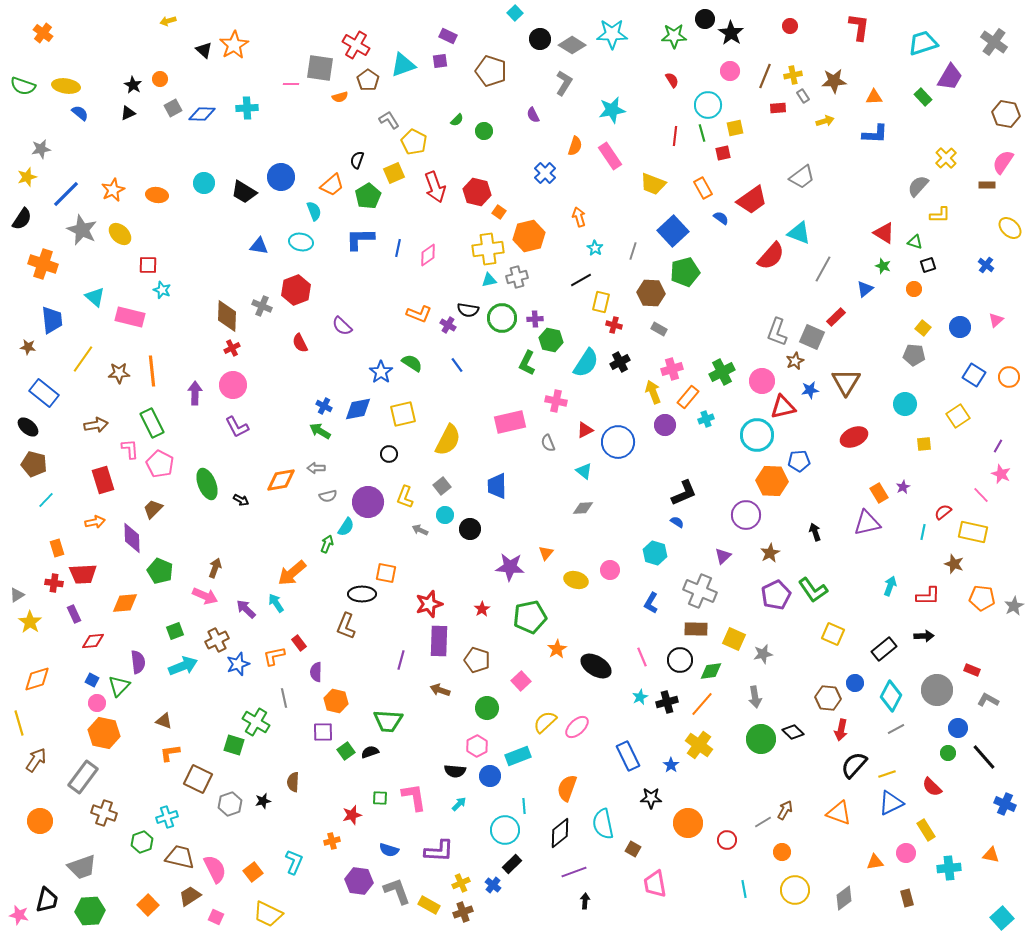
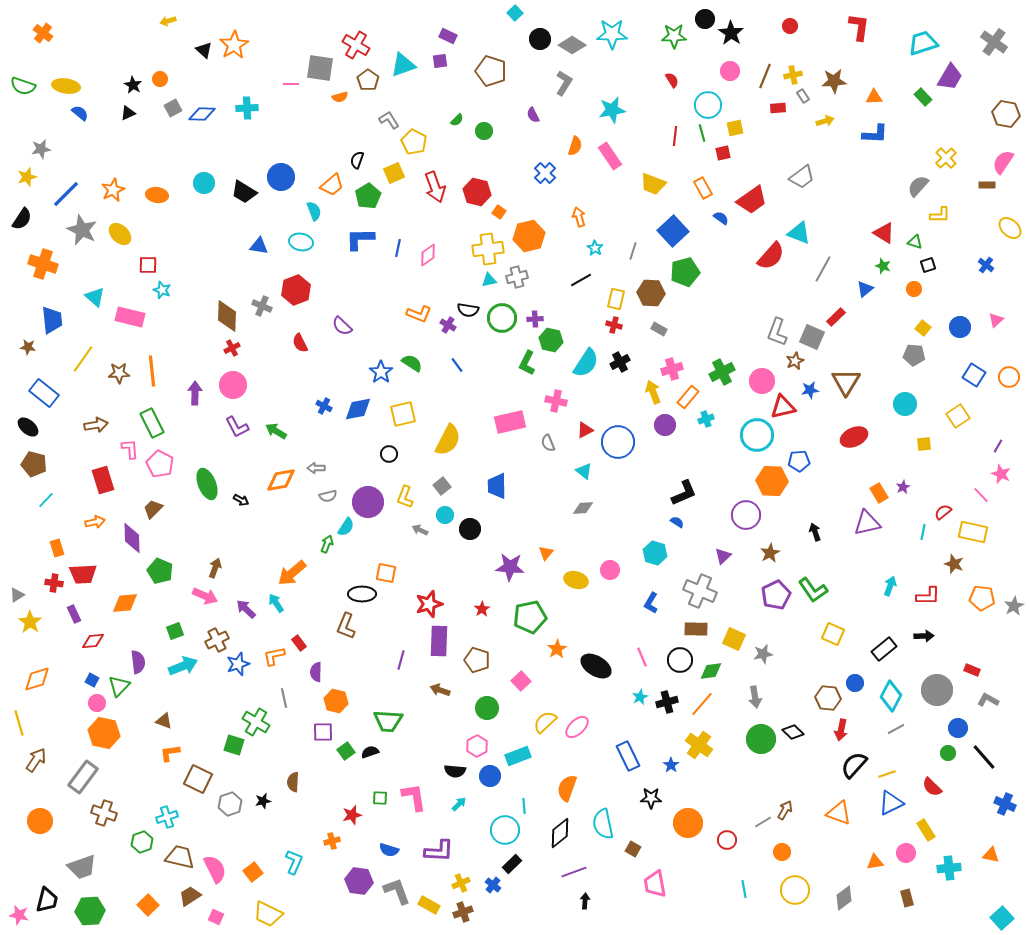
yellow rectangle at (601, 302): moved 15 px right, 3 px up
green arrow at (320, 431): moved 44 px left
